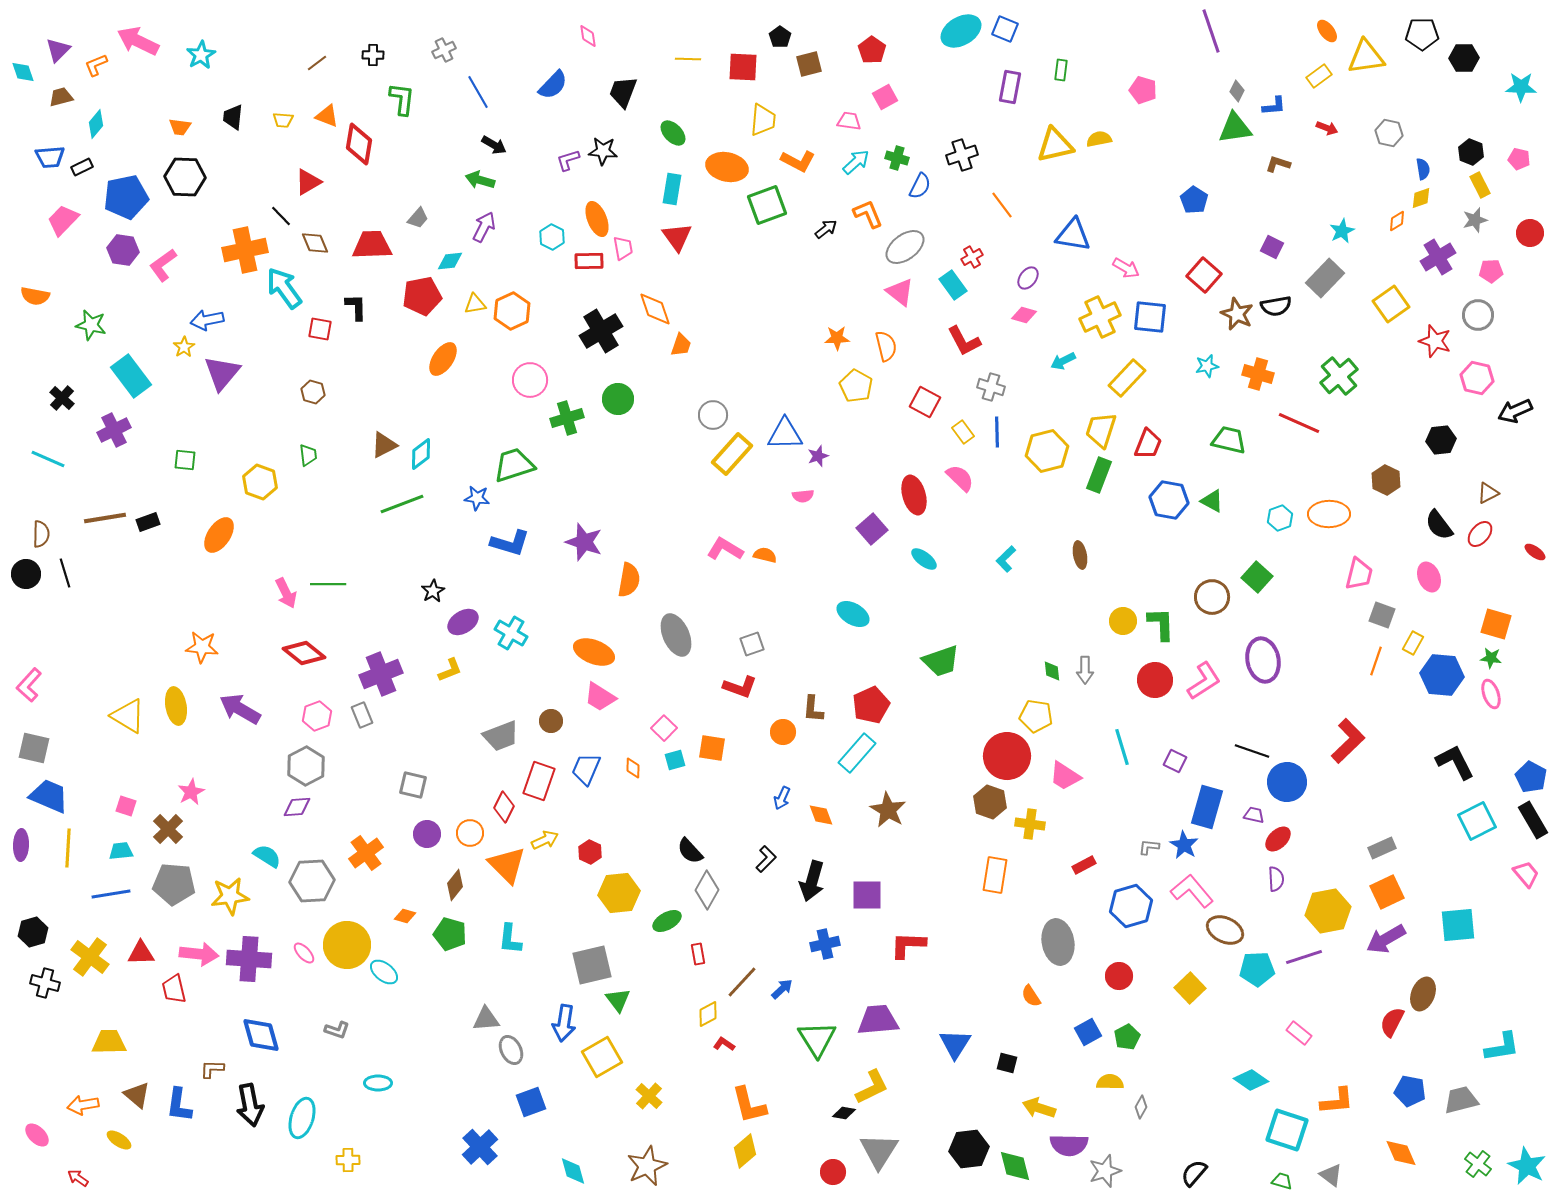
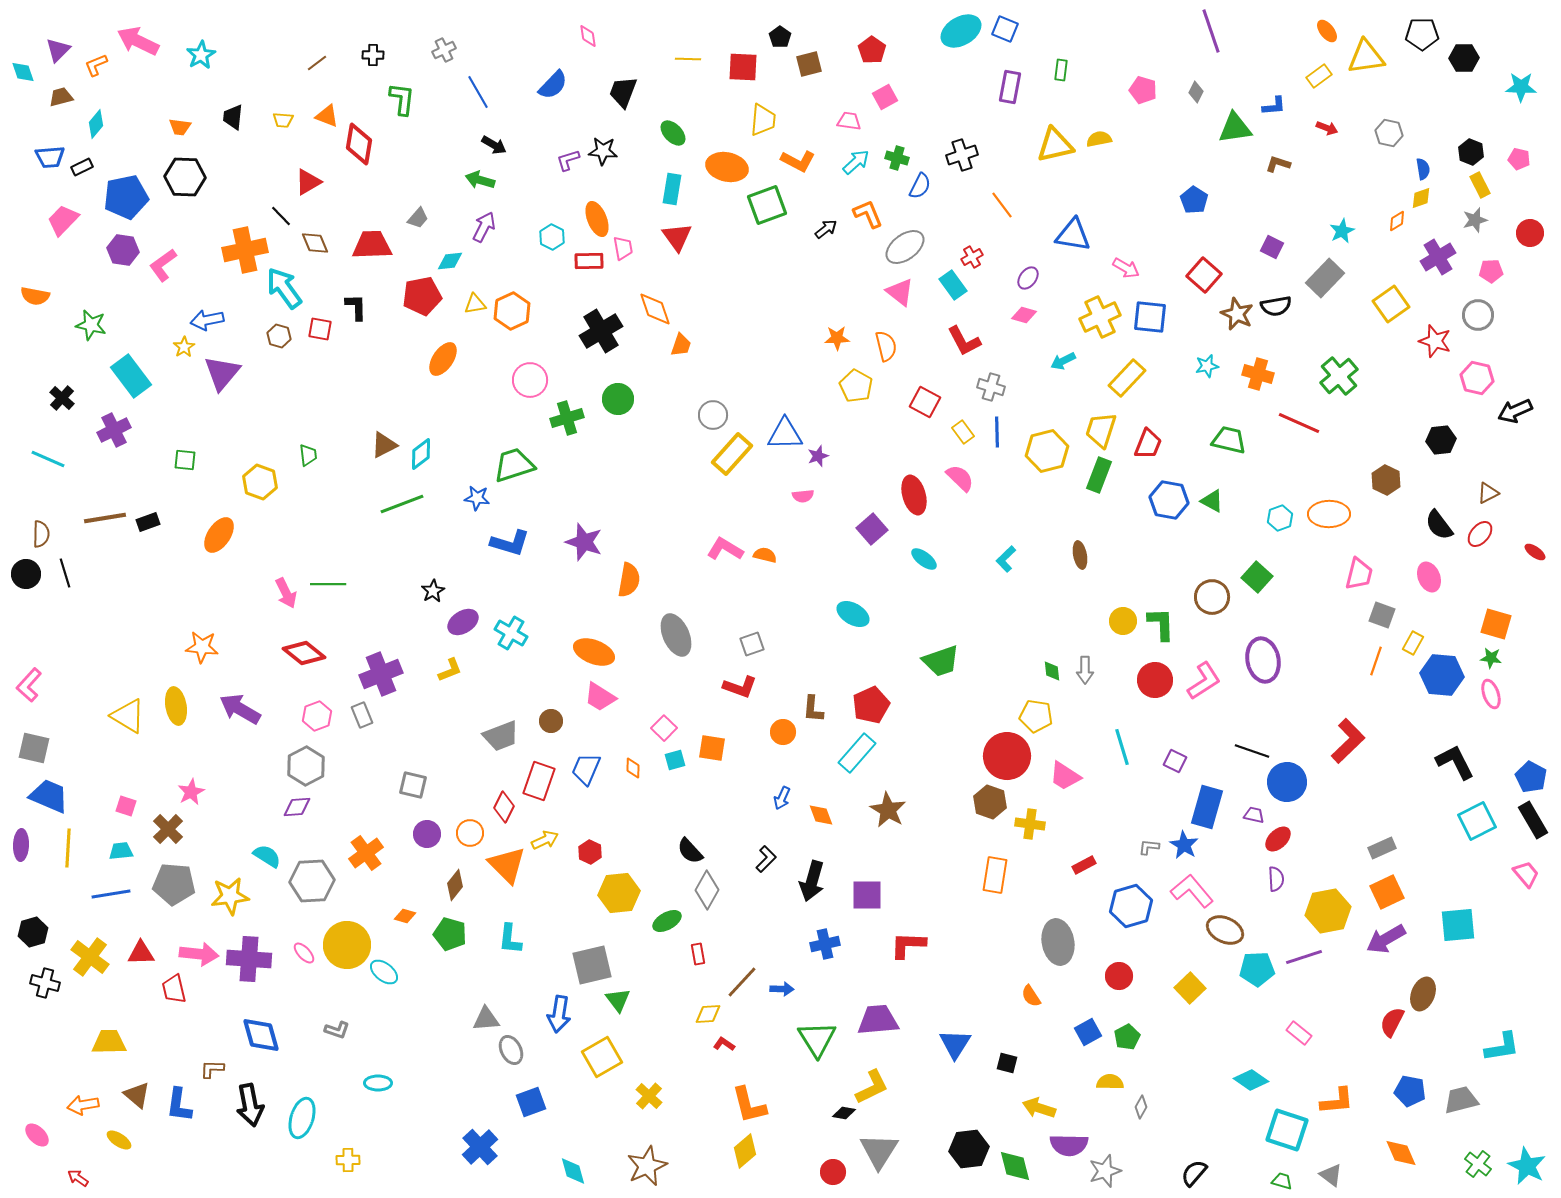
gray diamond at (1237, 91): moved 41 px left, 1 px down
brown hexagon at (313, 392): moved 34 px left, 56 px up
blue arrow at (782, 989): rotated 45 degrees clockwise
yellow diamond at (708, 1014): rotated 24 degrees clockwise
blue arrow at (564, 1023): moved 5 px left, 9 px up
